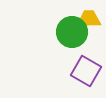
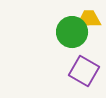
purple square: moved 2 px left
